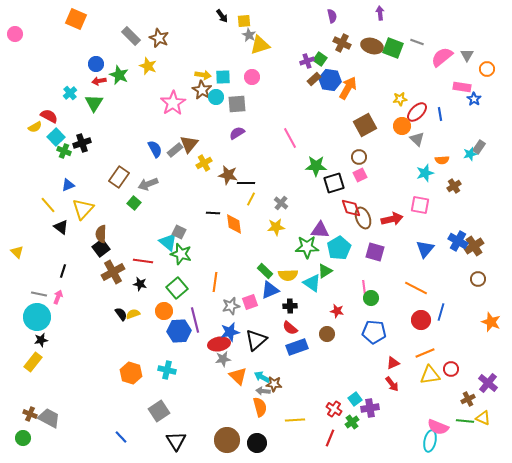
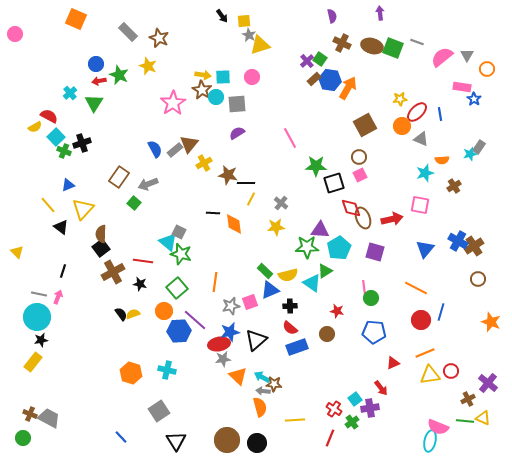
gray rectangle at (131, 36): moved 3 px left, 4 px up
purple cross at (307, 61): rotated 24 degrees counterclockwise
gray triangle at (417, 139): moved 4 px right; rotated 21 degrees counterclockwise
yellow semicircle at (288, 275): rotated 12 degrees counterclockwise
purple line at (195, 320): rotated 35 degrees counterclockwise
red circle at (451, 369): moved 2 px down
red arrow at (392, 384): moved 11 px left, 4 px down
